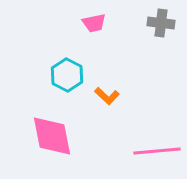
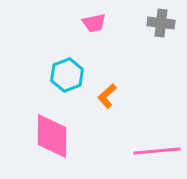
cyan hexagon: rotated 12 degrees clockwise
orange L-shape: rotated 95 degrees clockwise
pink diamond: rotated 12 degrees clockwise
